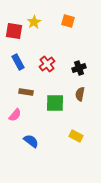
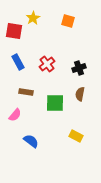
yellow star: moved 1 px left, 4 px up
